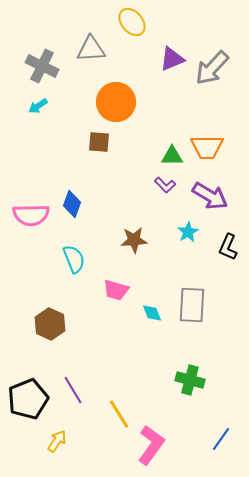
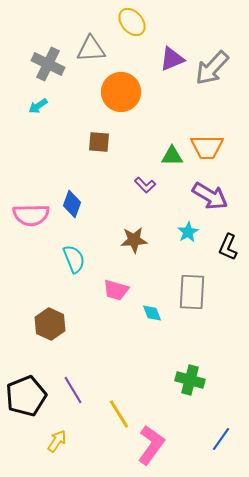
gray cross: moved 6 px right, 2 px up
orange circle: moved 5 px right, 10 px up
purple L-shape: moved 20 px left
gray rectangle: moved 13 px up
black pentagon: moved 2 px left, 3 px up
